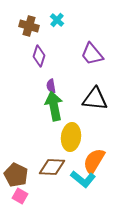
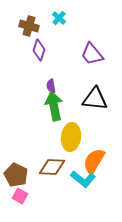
cyan cross: moved 2 px right, 2 px up
purple diamond: moved 6 px up
